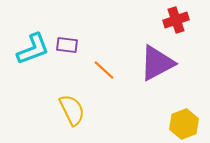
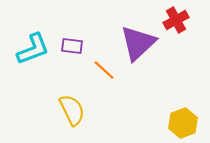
red cross: rotated 10 degrees counterclockwise
purple rectangle: moved 5 px right, 1 px down
purple triangle: moved 19 px left, 20 px up; rotated 15 degrees counterclockwise
yellow hexagon: moved 1 px left, 1 px up
